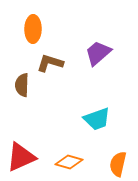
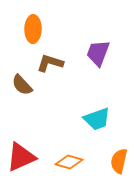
purple trapezoid: rotated 28 degrees counterclockwise
brown semicircle: rotated 45 degrees counterclockwise
orange semicircle: moved 1 px right, 3 px up
